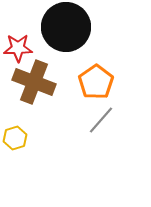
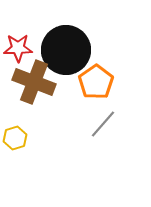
black circle: moved 23 px down
gray line: moved 2 px right, 4 px down
